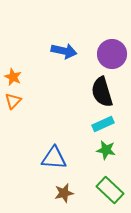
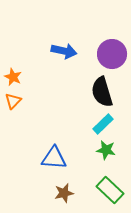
cyan rectangle: rotated 20 degrees counterclockwise
